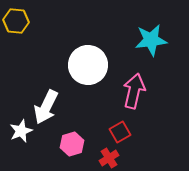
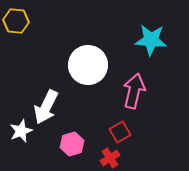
cyan star: rotated 12 degrees clockwise
red cross: moved 1 px right
